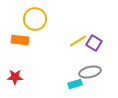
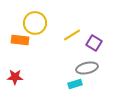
yellow circle: moved 4 px down
yellow line: moved 6 px left, 6 px up
gray ellipse: moved 3 px left, 4 px up
